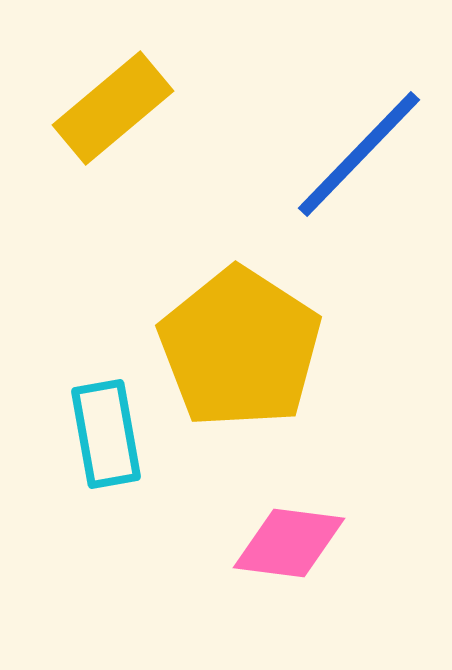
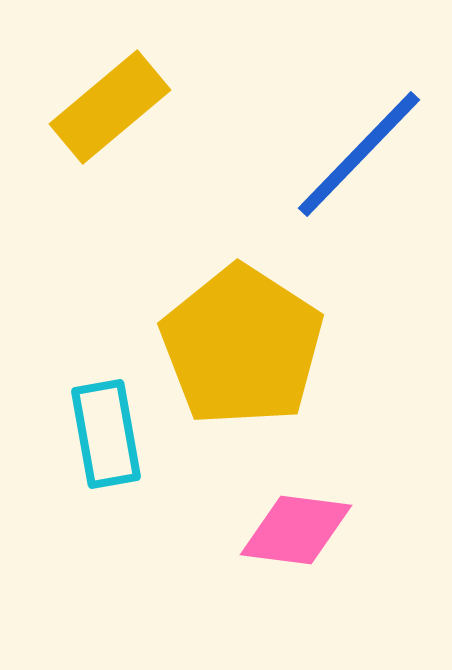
yellow rectangle: moved 3 px left, 1 px up
yellow pentagon: moved 2 px right, 2 px up
pink diamond: moved 7 px right, 13 px up
